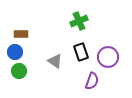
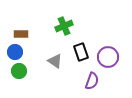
green cross: moved 15 px left, 5 px down
